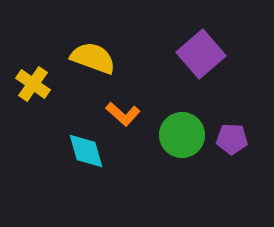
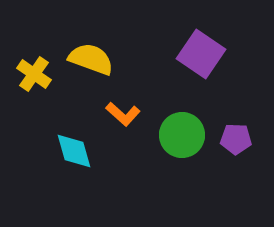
purple square: rotated 15 degrees counterclockwise
yellow semicircle: moved 2 px left, 1 px down
yellow cross: moved 1 px right, 10 px up
purple pentagon: moved 4 px right
cyan diamond: moved 12 px left
